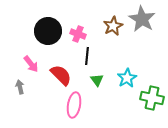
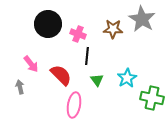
brown star: moved 3 px down; rotated 30 degrees clockwise
black circle: moved 7 px up
